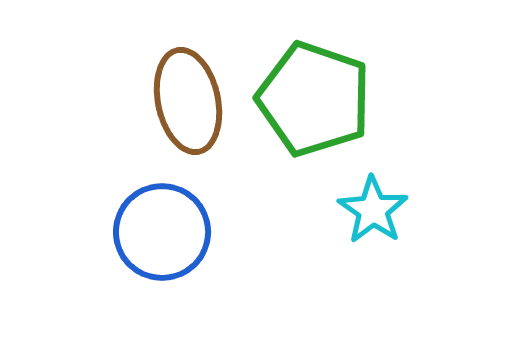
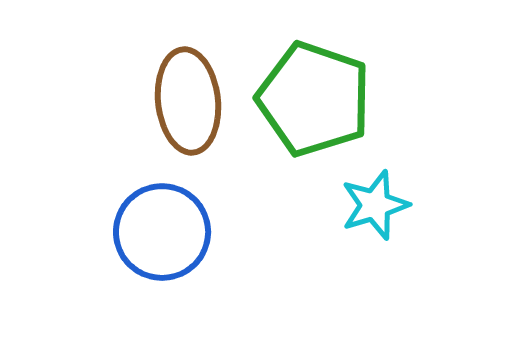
brown ellipse: rotated 6 degrees clockwise
cyan star: moved 2 px right, 5 px up; rotated 20 degrees clockwise
